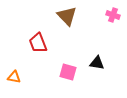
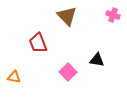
black triangle: moved 3 px up
pink square: rotated 30 degrees clockwise
